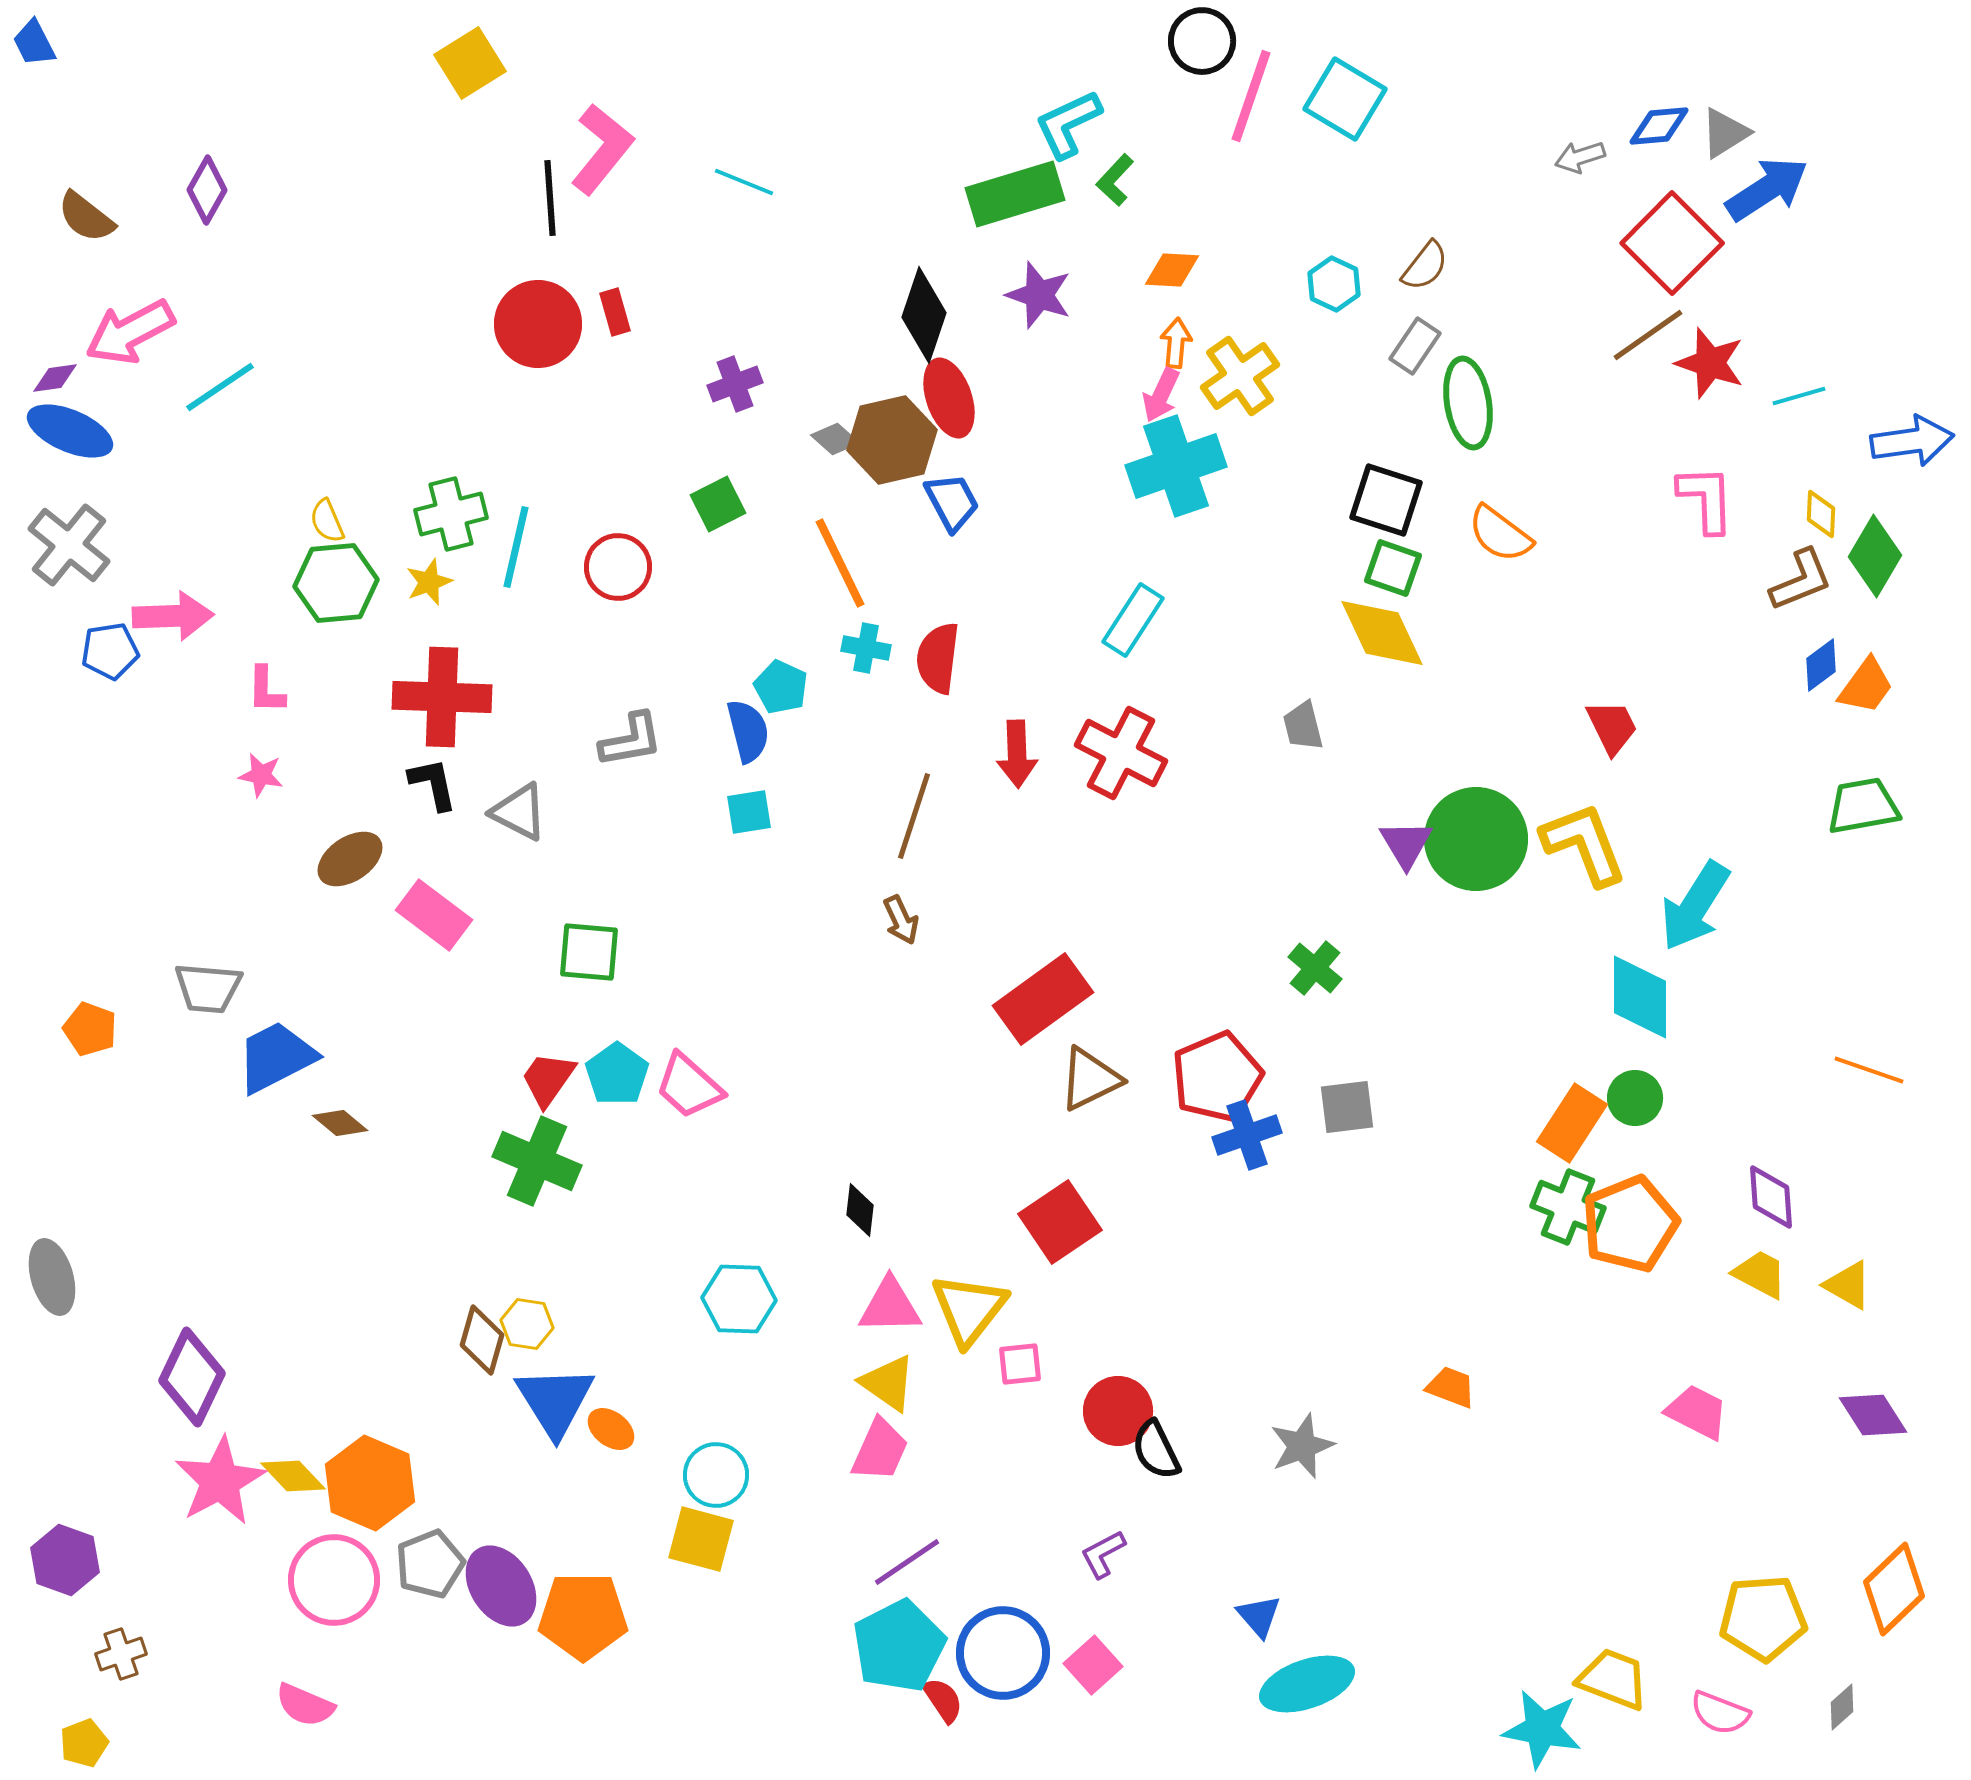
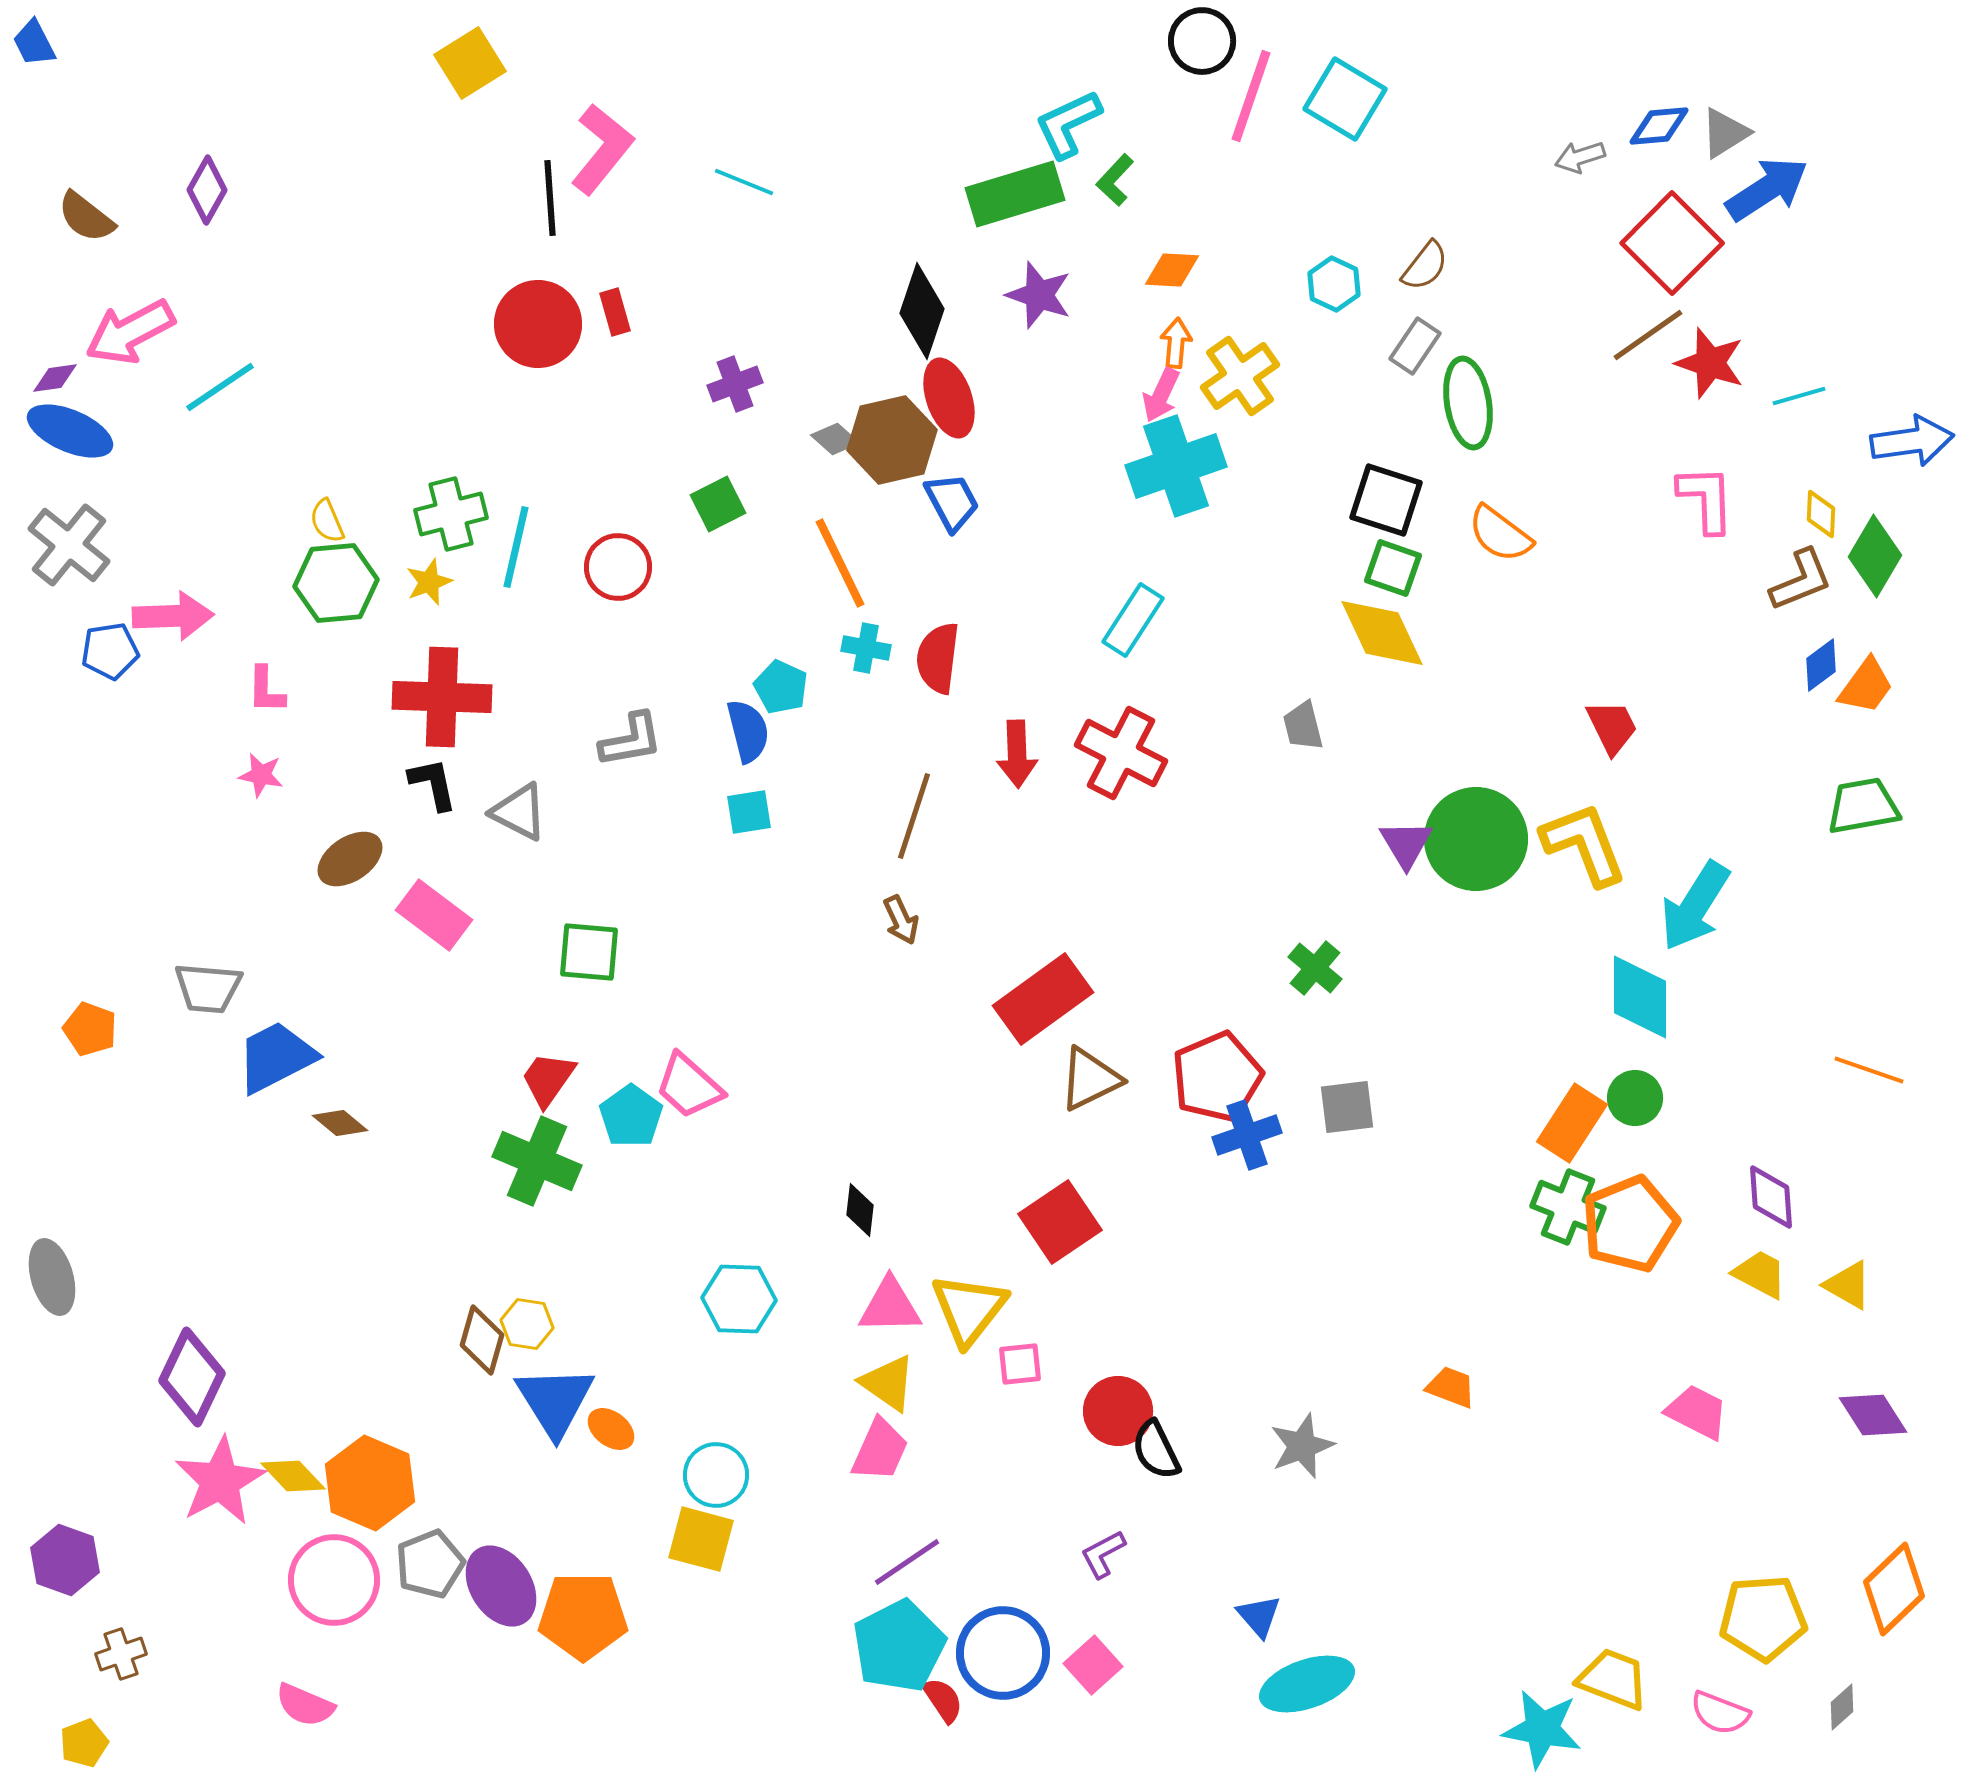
black diamond at (924, 315): moved 2 px left, 4 px up
cyan pentagon at (617, 1074): moved 14 px right, 42 px down
